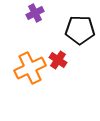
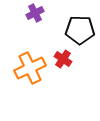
red cross: moved 5 px right, 1 px up
